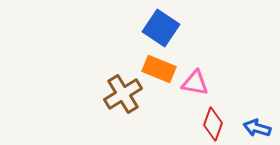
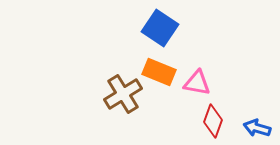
blue square: moved 1 px left
orange rectangle: moved 3 px down
pink triangle: moved 2 px right
red diamond: moved 3 px up
